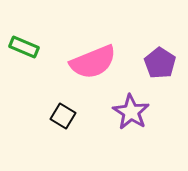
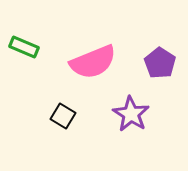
purple star: moved 2 px down
